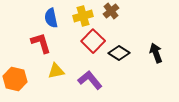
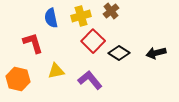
yellow cross: moved 2 px left
red L-shape: moved 8 px left
black arrow: rotated 84 degrees counterclockwise
orange hexagon: moved 3 px right
